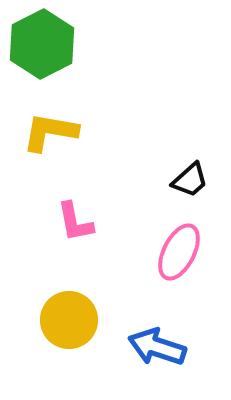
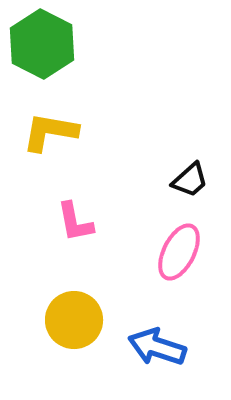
green hexagon: rotated 6 degrees counterclockwise
yellow circle: moved 5 px right
